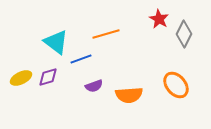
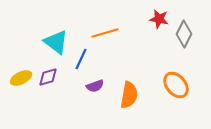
red star: rotated 18 degrees counterclockwise
orange line: moved 1 px left, 1 px up
blue line: rotated 45 degrees counterclockwise
purple semicircle: moved 1 px right
orange semicircle: rotated 76 degrees counterclockwise
